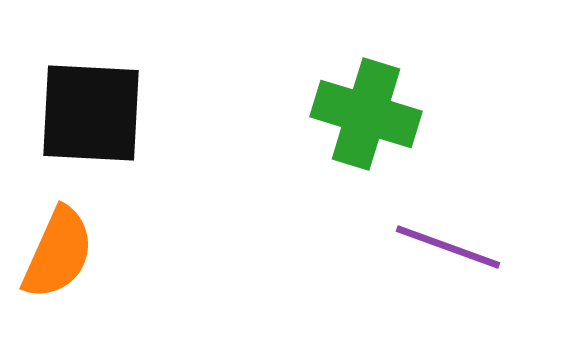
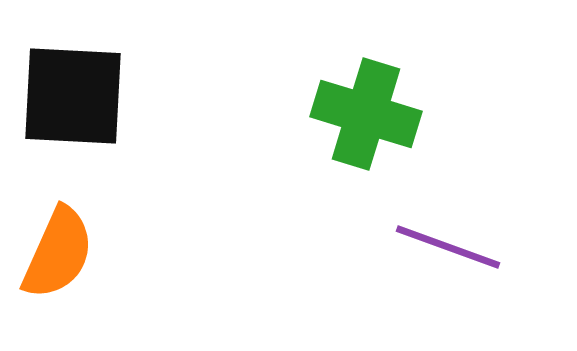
black square: moved 18 px left, 17 px up
